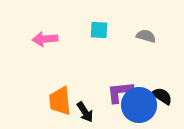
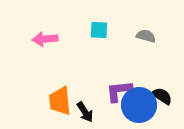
purple L-shape: moved 1 px left, 1 px up
